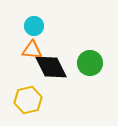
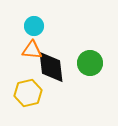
black diamond: rotated 20 degrees clockwise
yellow hexagon: moved 7 px up
